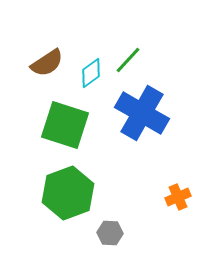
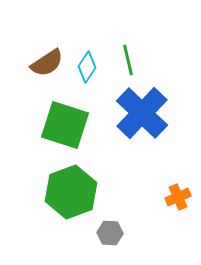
green line: rotated 56 degrees counterclockwise
cyan diamond: moved 4 px left, 6 px up; rotated 20 degrees counterclockwise
blue cross: rotated 14 degrees clockwise
green hexagon: moved 3 px right, 1 px up
